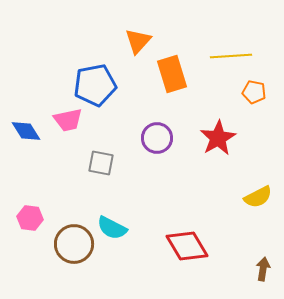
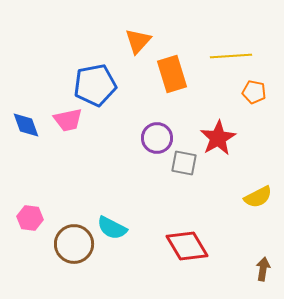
blue diamond: moved 6 px up; rotated 12 degrees clockwise
gray square: moved 83 px right
